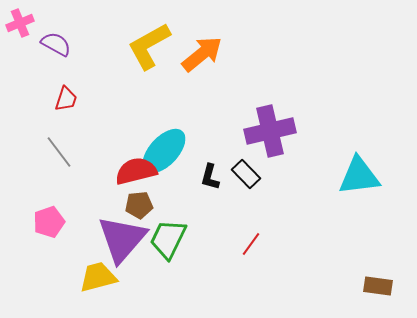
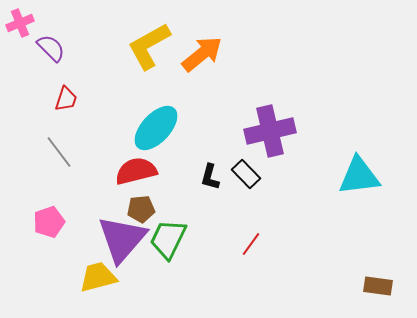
purple semicircle: moved 5 px left, 4 px down; rotated 16 degrees clockwise
cyan ellipse: moved 8 px left, 23 px up
brown pentagon: moved 2 px right, 4 px down
